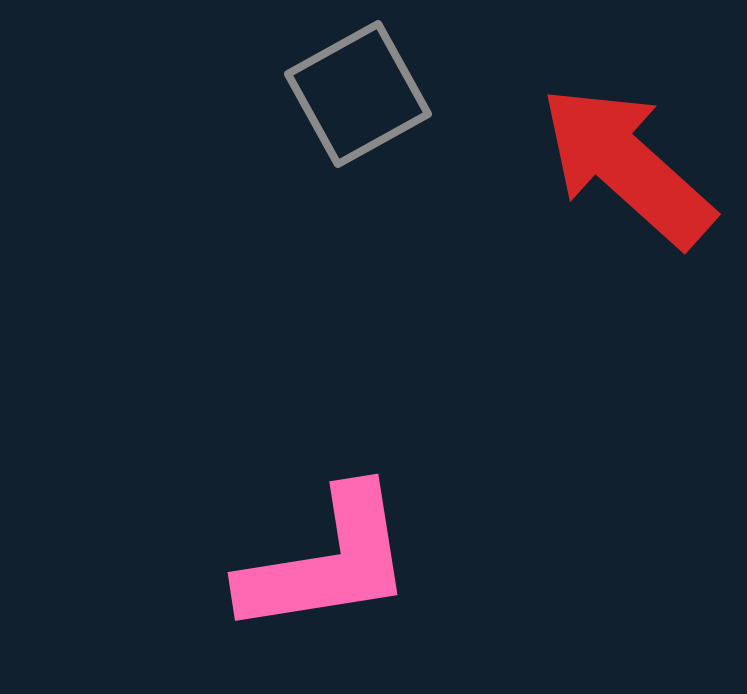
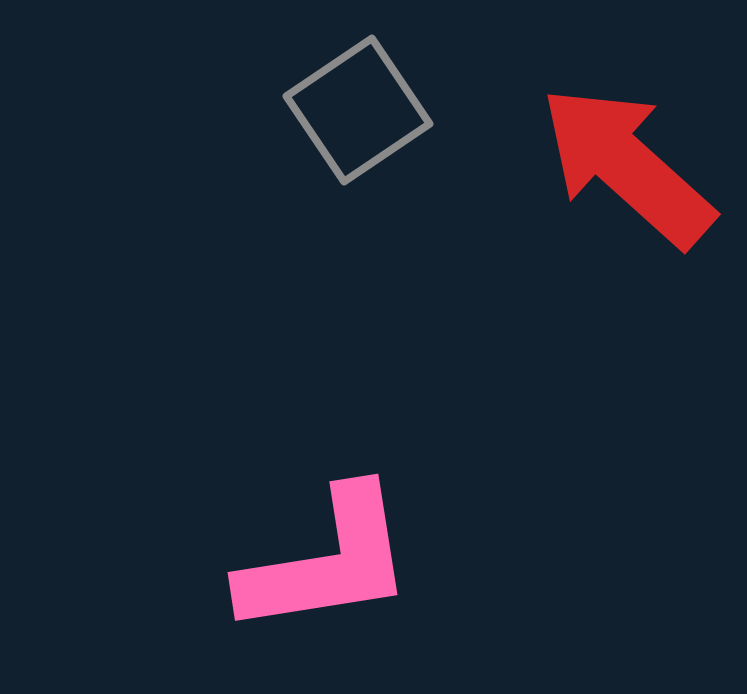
gray square: moved 16 px down; rotated 5 degrees counterclockwise
